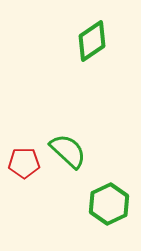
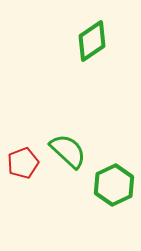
red pentagon: moved 1 px left; rotated 20 degrees counterclockwise
green hexagon: moved 5 px right, 19 px up
